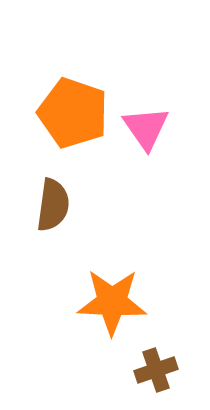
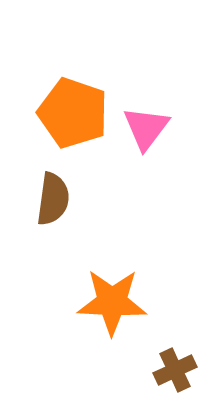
pink triangle: rotated 12 degrees clockwise
brown semicircle: moved 6 px up
brown cross: moved 19 px right; rotated 6 degrees counterclockwise
